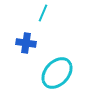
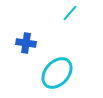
cyan line: moved 27 px right; rotated 18 degrees clockwise
